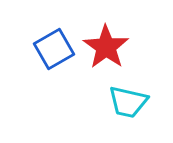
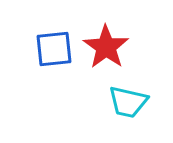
blue square: rotated 24 degrees clockwise
